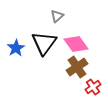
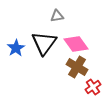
gray triangle: rotated 32 degrees clockwise
brown cross: rotated 25 degrees counterclockwise
